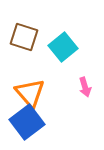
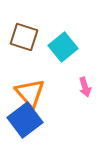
blue square: moved 2 px left, 2 px up
